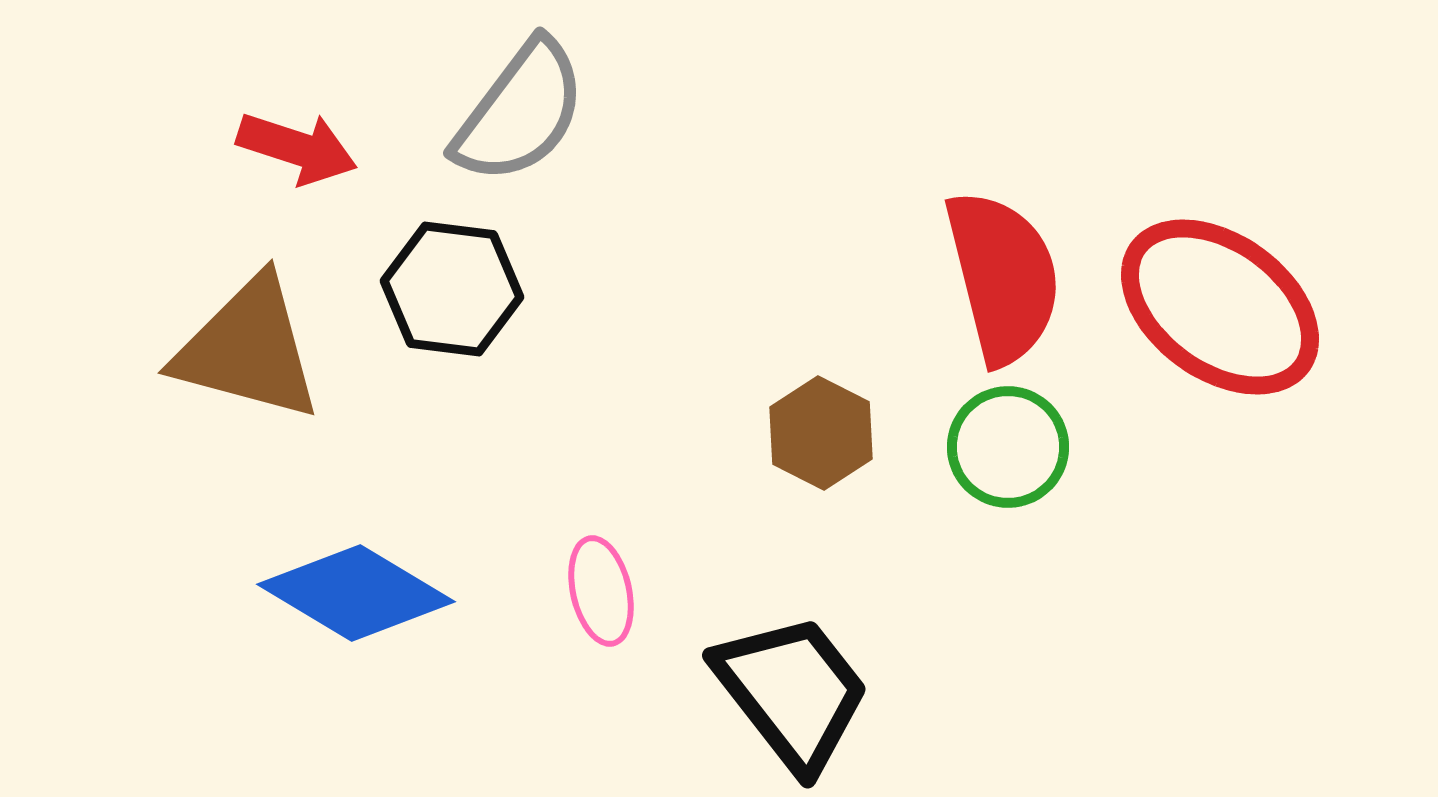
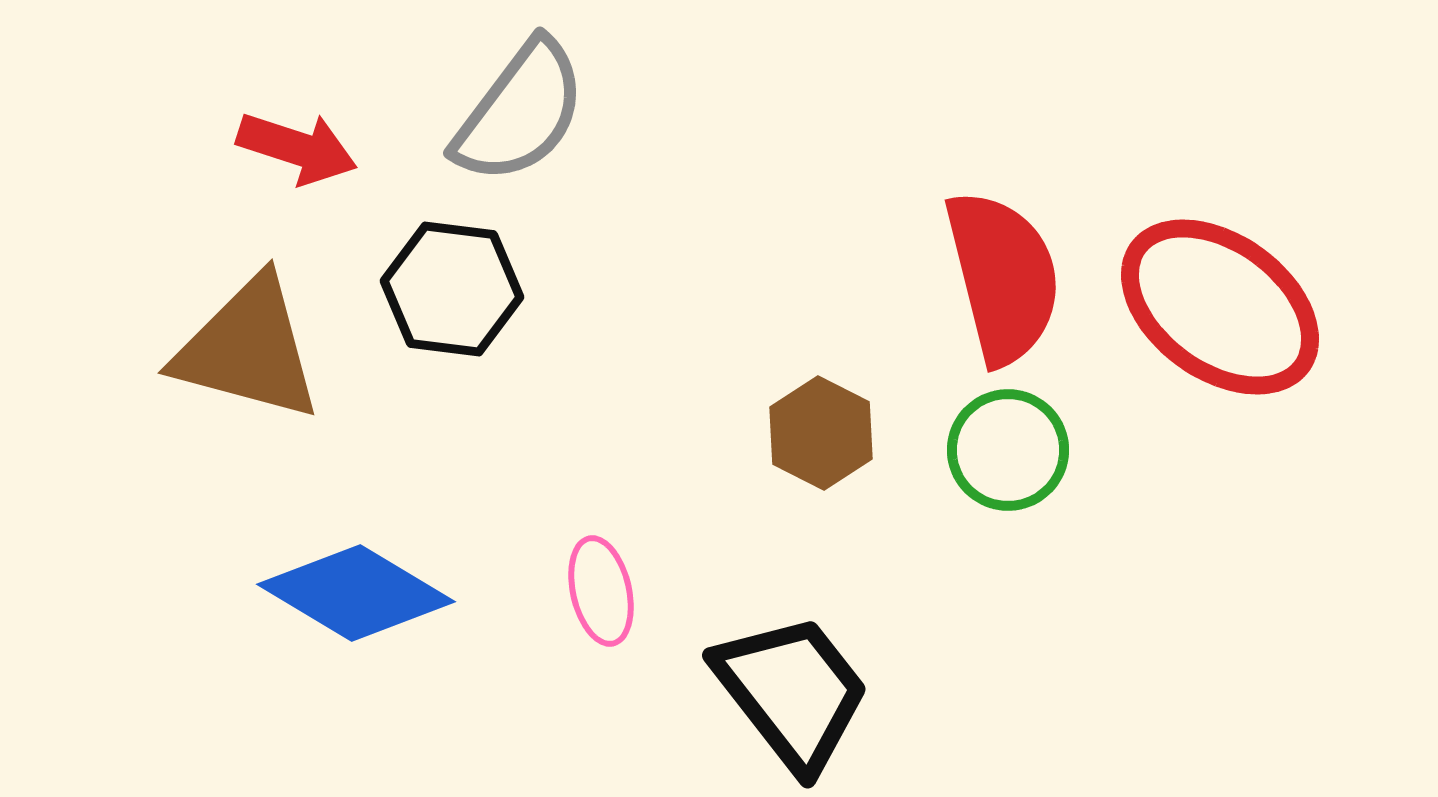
green circle: moved 3 px down
